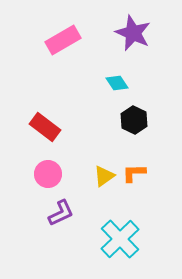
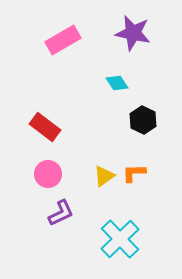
purple star: rotated 12 degrees counterclockwise
black hexagon: moved 9 px right
